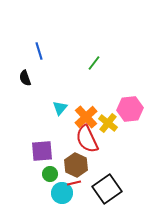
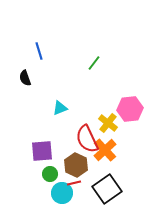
cyan triangle: rotated 28 degrees clockwise
orange cross: moved 19 px right, 33 px down
